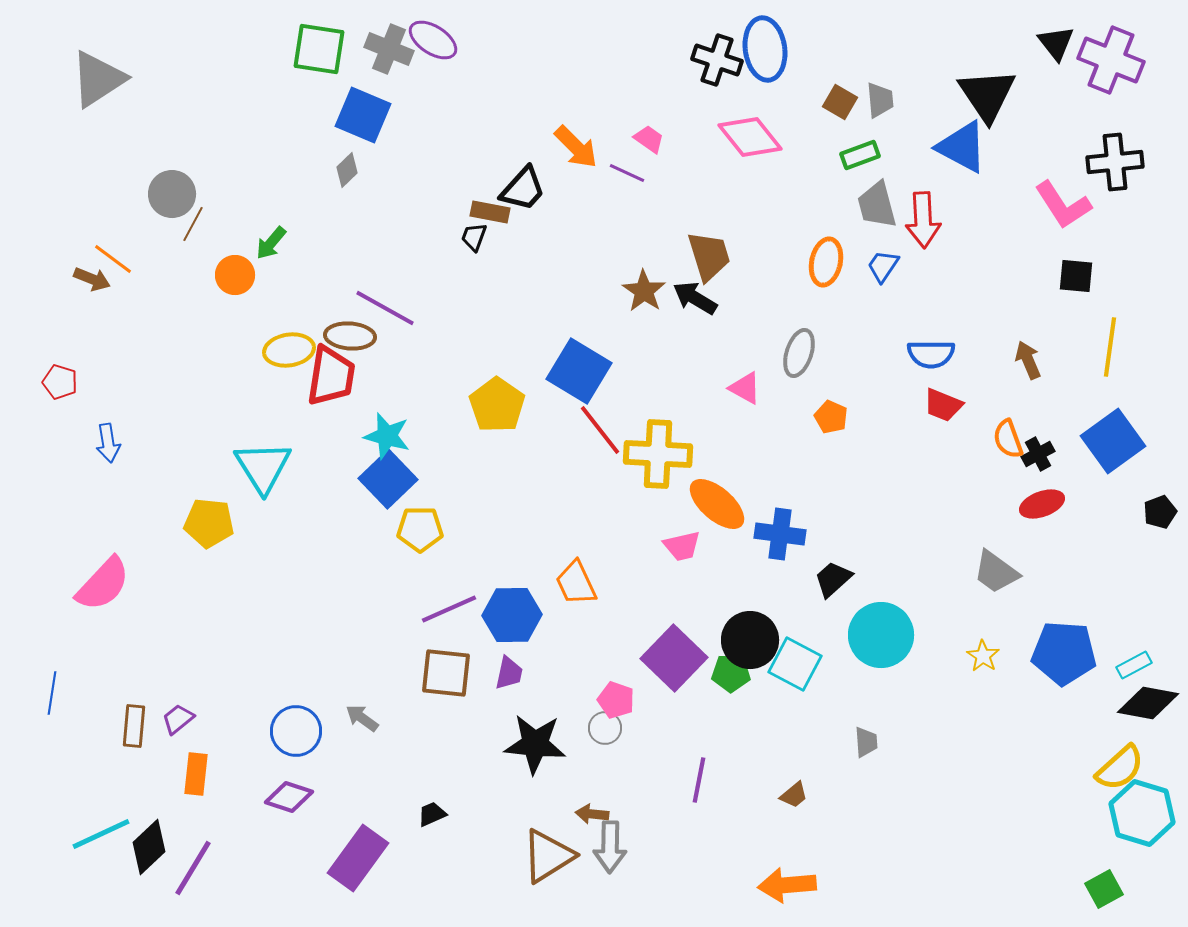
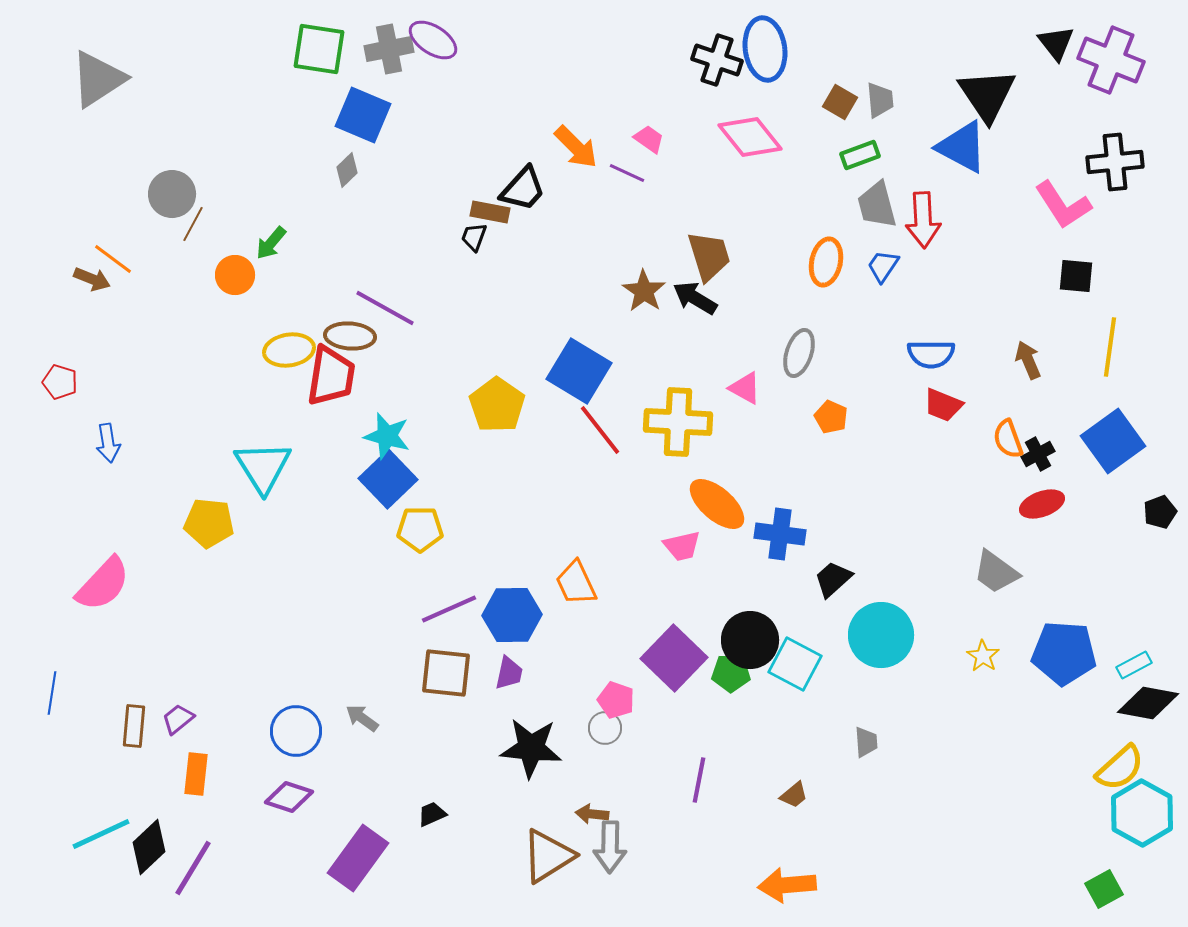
gray cross at (389, 49): rotated 33 degrees counterclockwise
yellow cross at (658, 454): moved 20 px right, 32 px up
black star at (535, 744): moved 4 px left, 4 px down
cyan hexagon at (1142, 813): rotated 12 degrees clockwise
